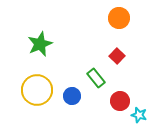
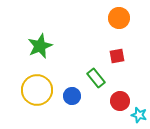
green star: moved 2 px down
red square: rotated 35 degrees clockwise
